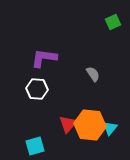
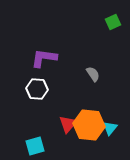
orange hexagon: moved 1 px left
